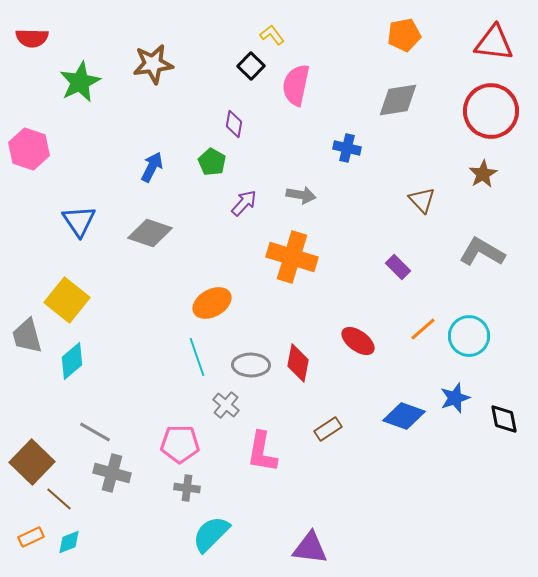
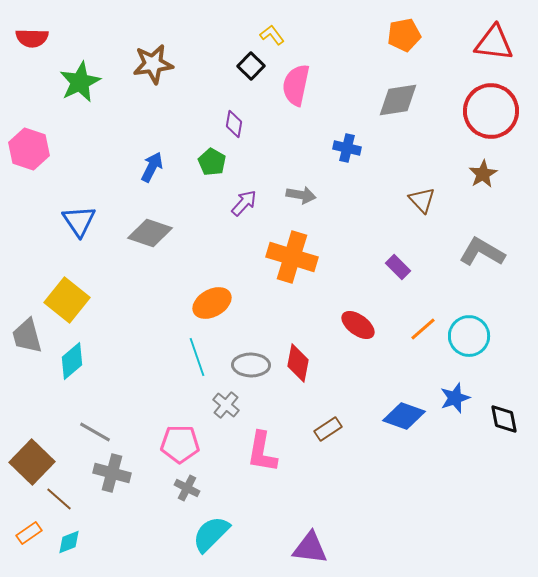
red ellipse at (358, 341): moved 16 px up
gray cross at (187, 488): rotated 20 degrees clockwise
orange rectangle at (31, 537): moved 2 px left, 4 px up; rotated 10 degrees counterclockwise
